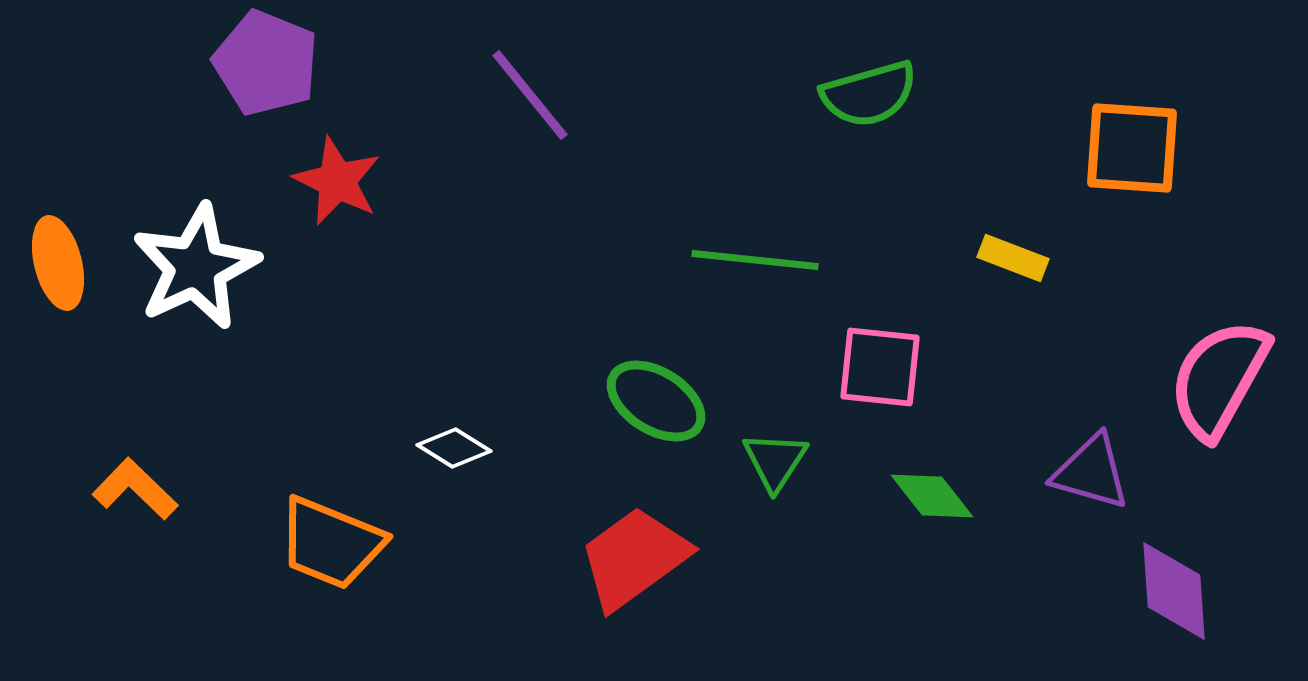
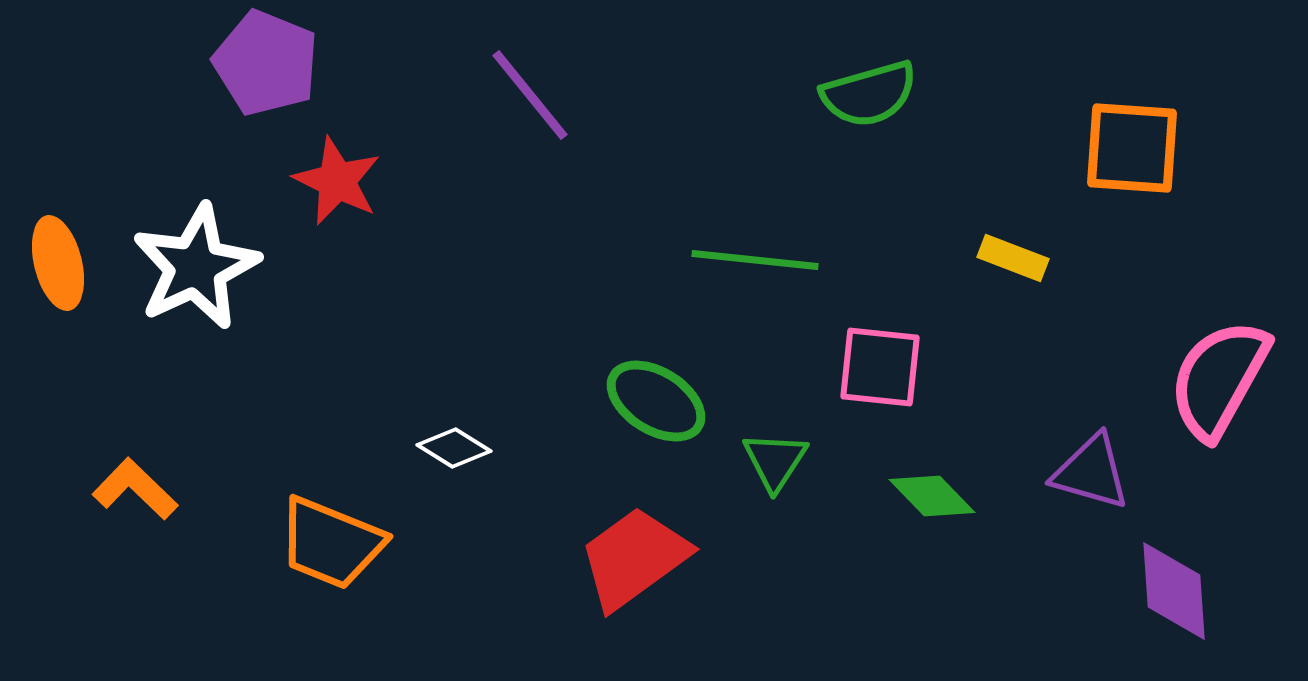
green diamond: rotated 6 degrees counterclockwise
